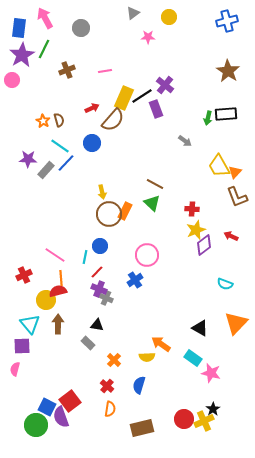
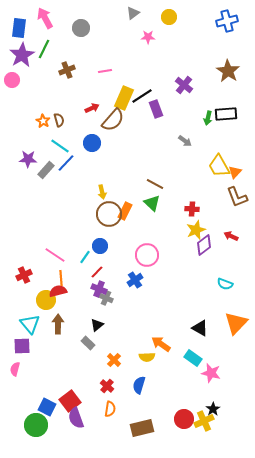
purple cross at (165, 85): moved 19 px right
cyan line at (85, 257): rotated 24 degrees clockwise
black triangle at (97, 325): rotated 48 degrees counterclockwise
purple semicircle at (61, 417): moved 15 px right, 1 px down
